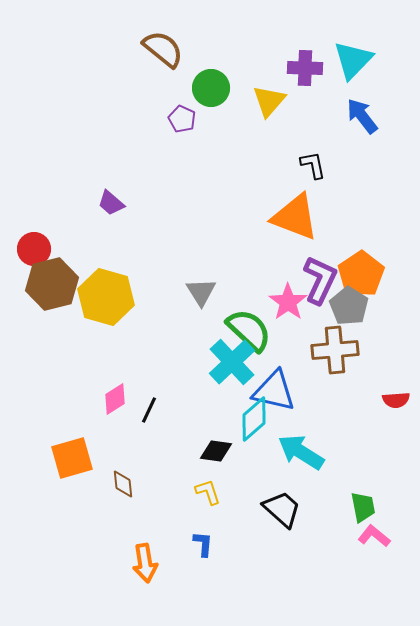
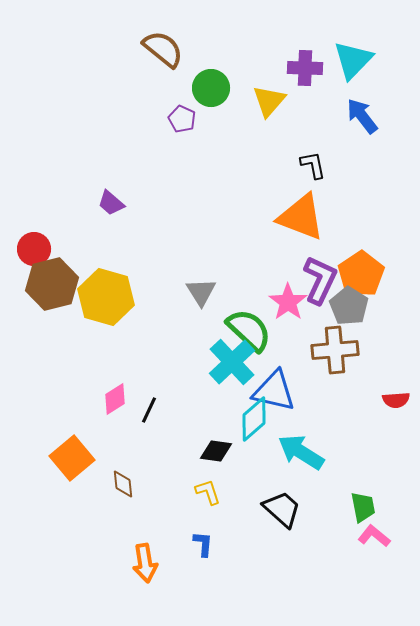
orange triangle: moved 6 px right
orange square: rotated 24 degrees counterclockwise
